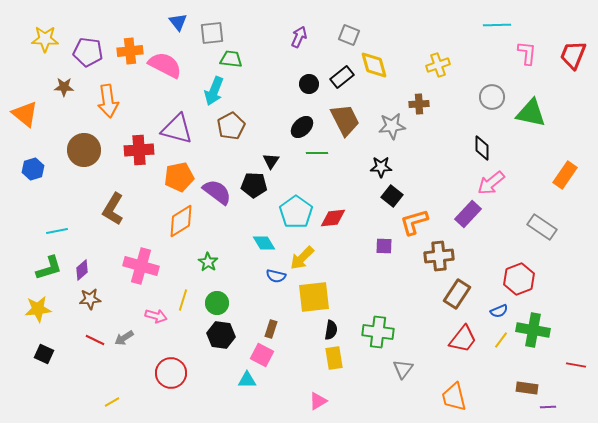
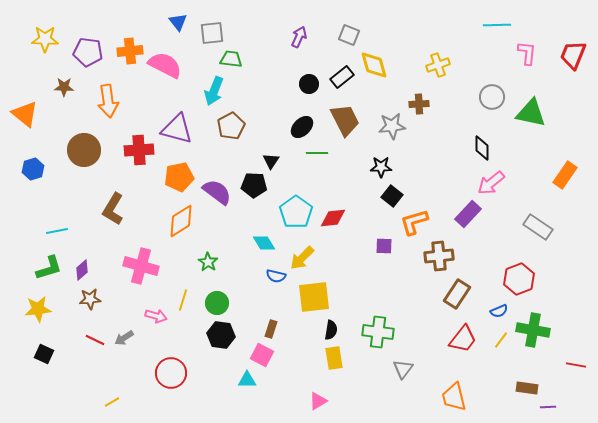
gray rectangle at (542, 227): moved 4 px left
